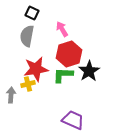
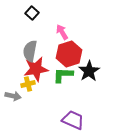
black square: rotated 16 degrees clockwise
pink arrow: moved 3 px down
gray semicircle: moved 3 px right, 15 px down
gray arrow: moved 2 px right, 1 px down; rotated 98 degrees clockwise
